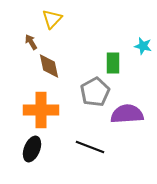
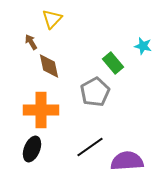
green rectangle: rotated 40 degrees counterclockwise
purple semicircle: moved 47 px down
black line: rotated 56 degrees counterclockwise
